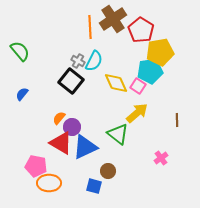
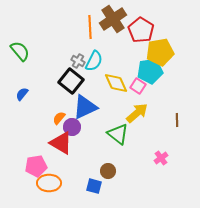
blue triangle: moved 40 px up
pink pentagon: rotated 20 degrees counterclockwise
